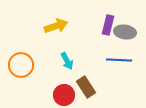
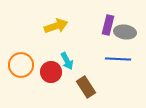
blue line: moved 1 px left, 1 px up
red circle: moved 13 px left, 23 px up
